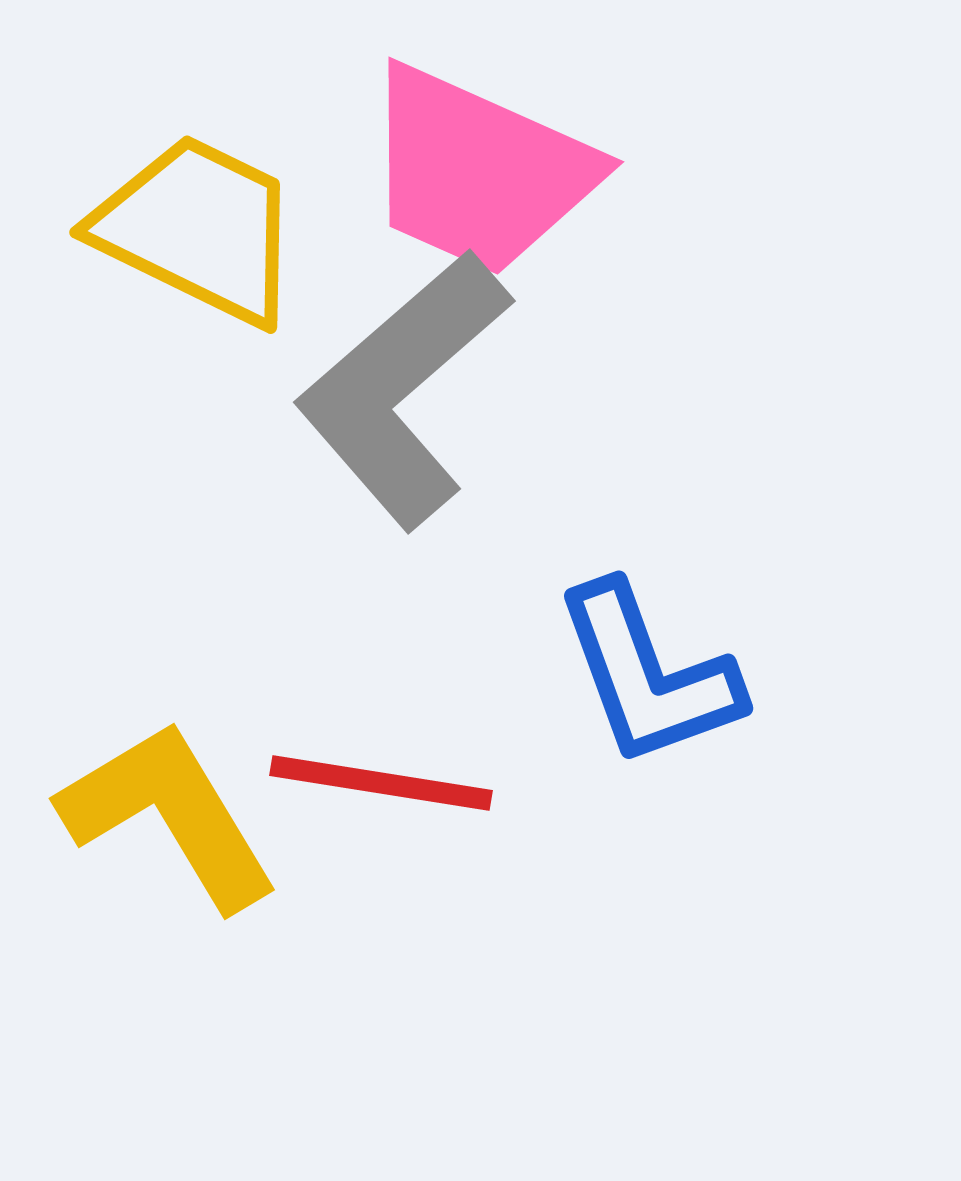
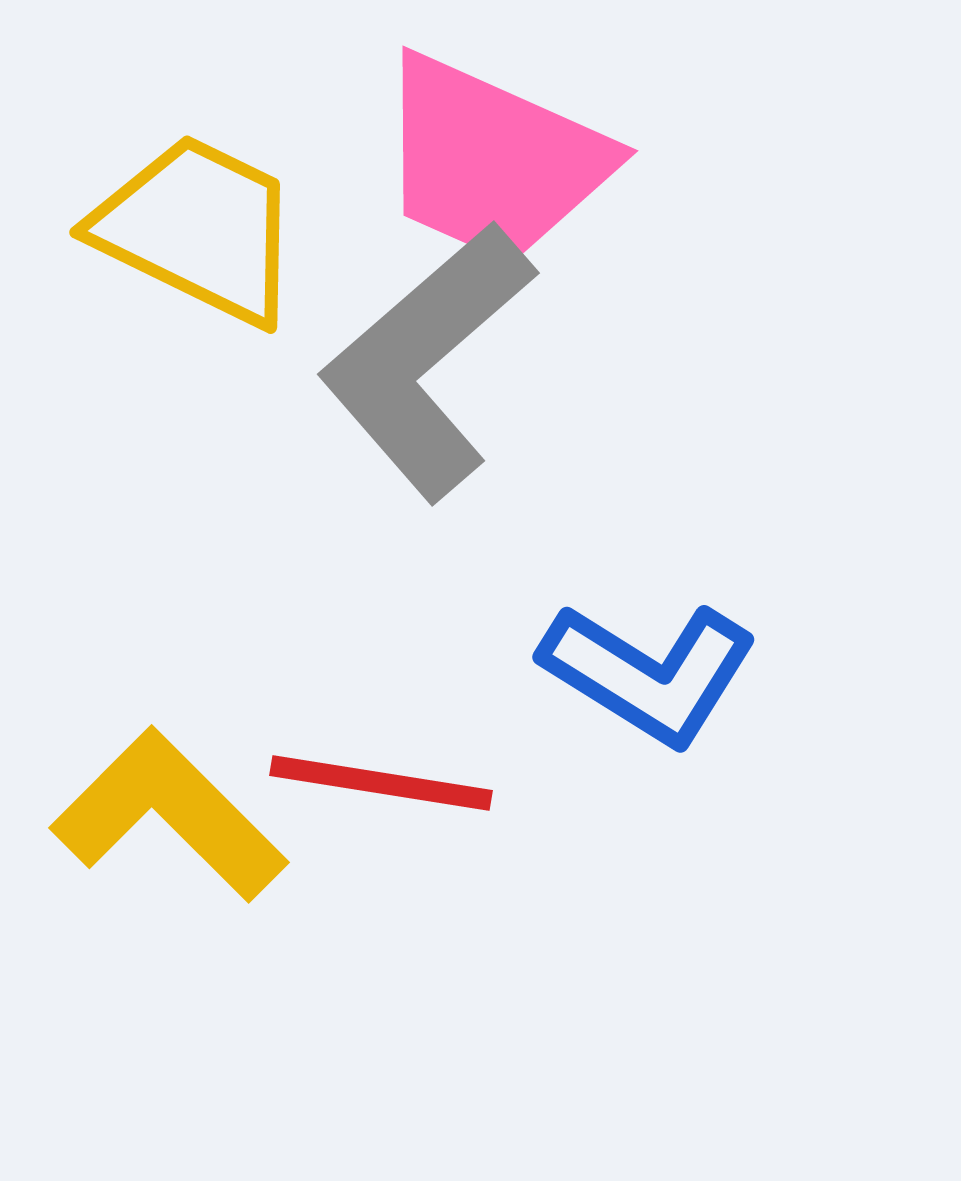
pink trapezoid: moved 14 px right, 11 px up
gray L-shape: moved 24 px right, 28 px up
blue L-shape: moved 1 px right, 2 px up; rotated 38 degrees counterclockwise
yellow L-shape: rotated 14 degrees counterclockwise
